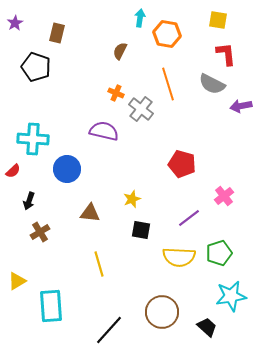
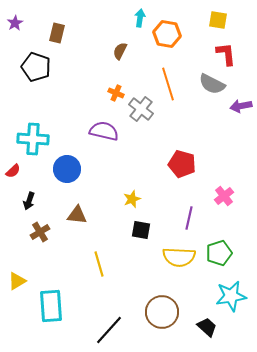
brown triangle: moved 13 px left, 2 px down
purple line: rotated 40 degrees counterclockwise
